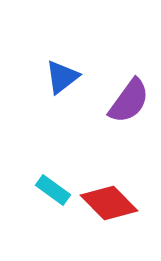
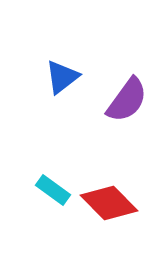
purple semicircle: moved 2 px left, 1 px up
